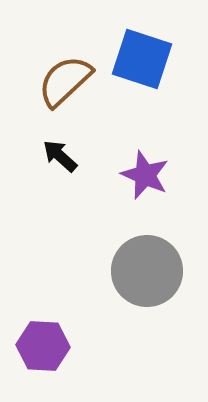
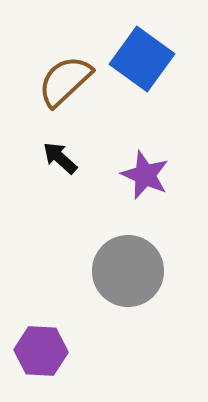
blue square: rotated 18 degrees clockwise
black arrow: moved 2 px down
gray circle: moved 19 px left
purple hexagon: moved 2 px left, 5 px down
